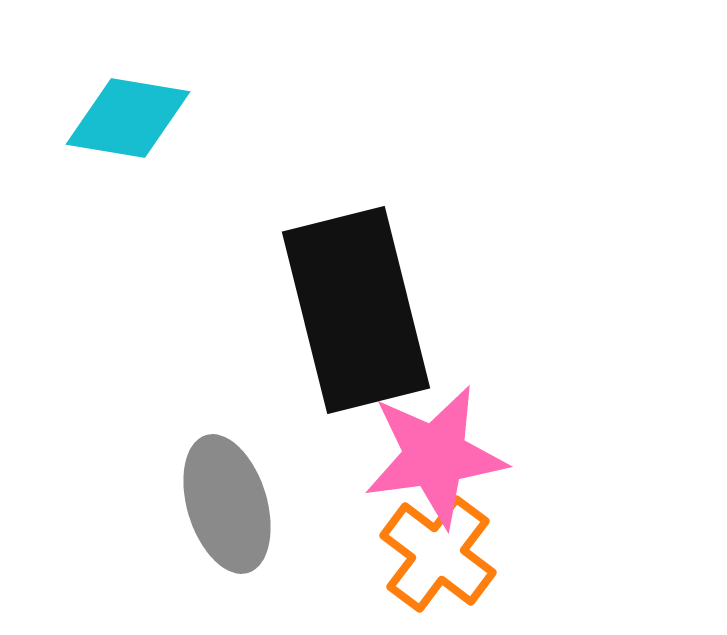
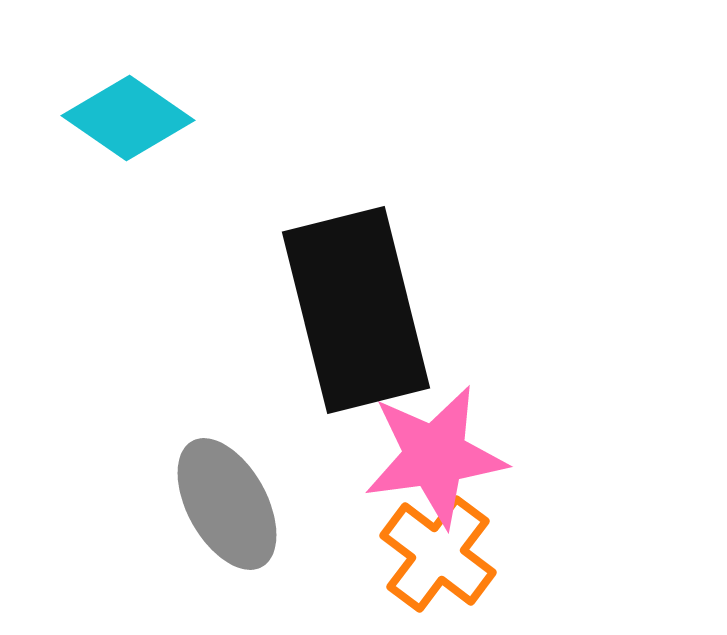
cyan diamond: rotated 25 degrees clockwise
gray ellipse: rotated 12 degrees counterclockwise
